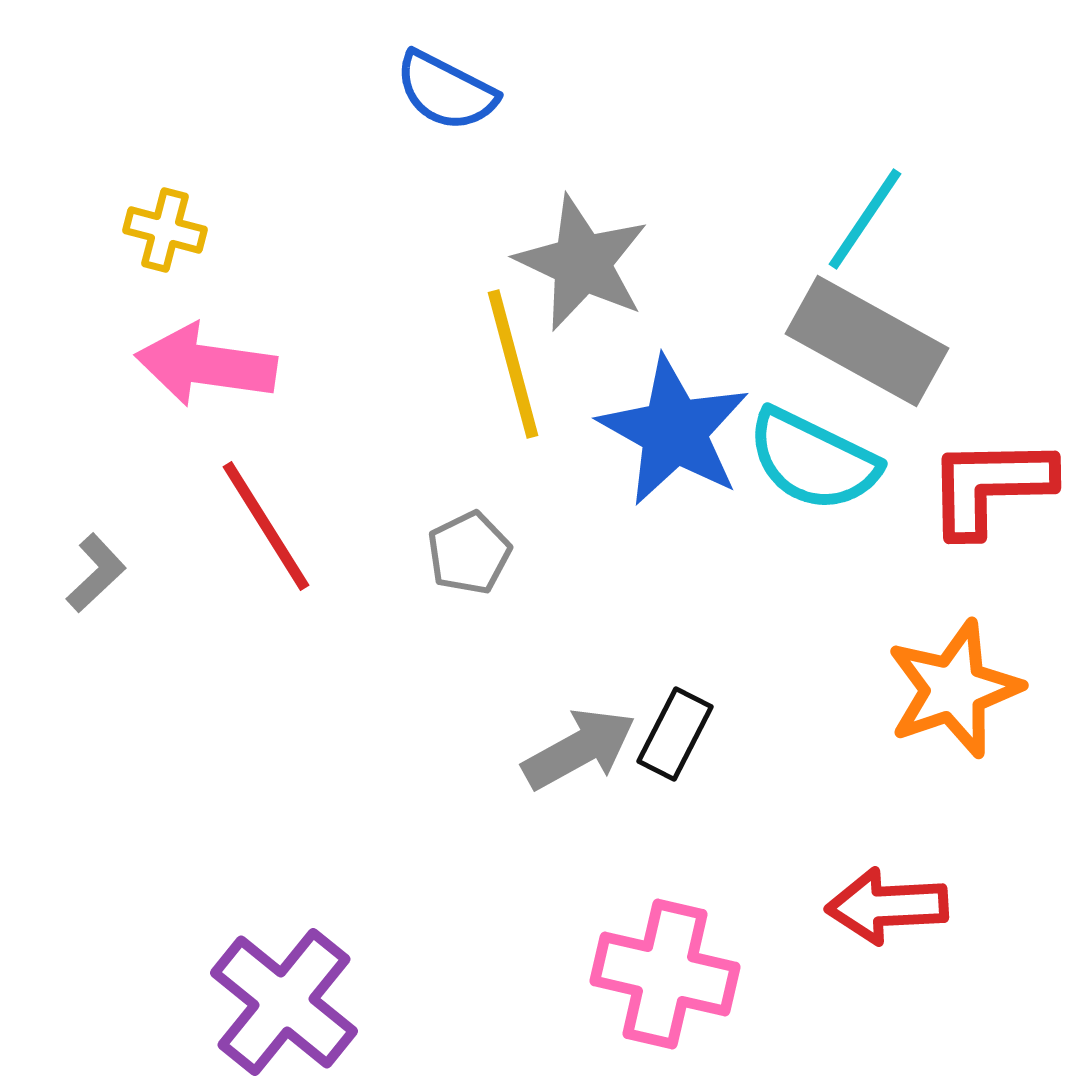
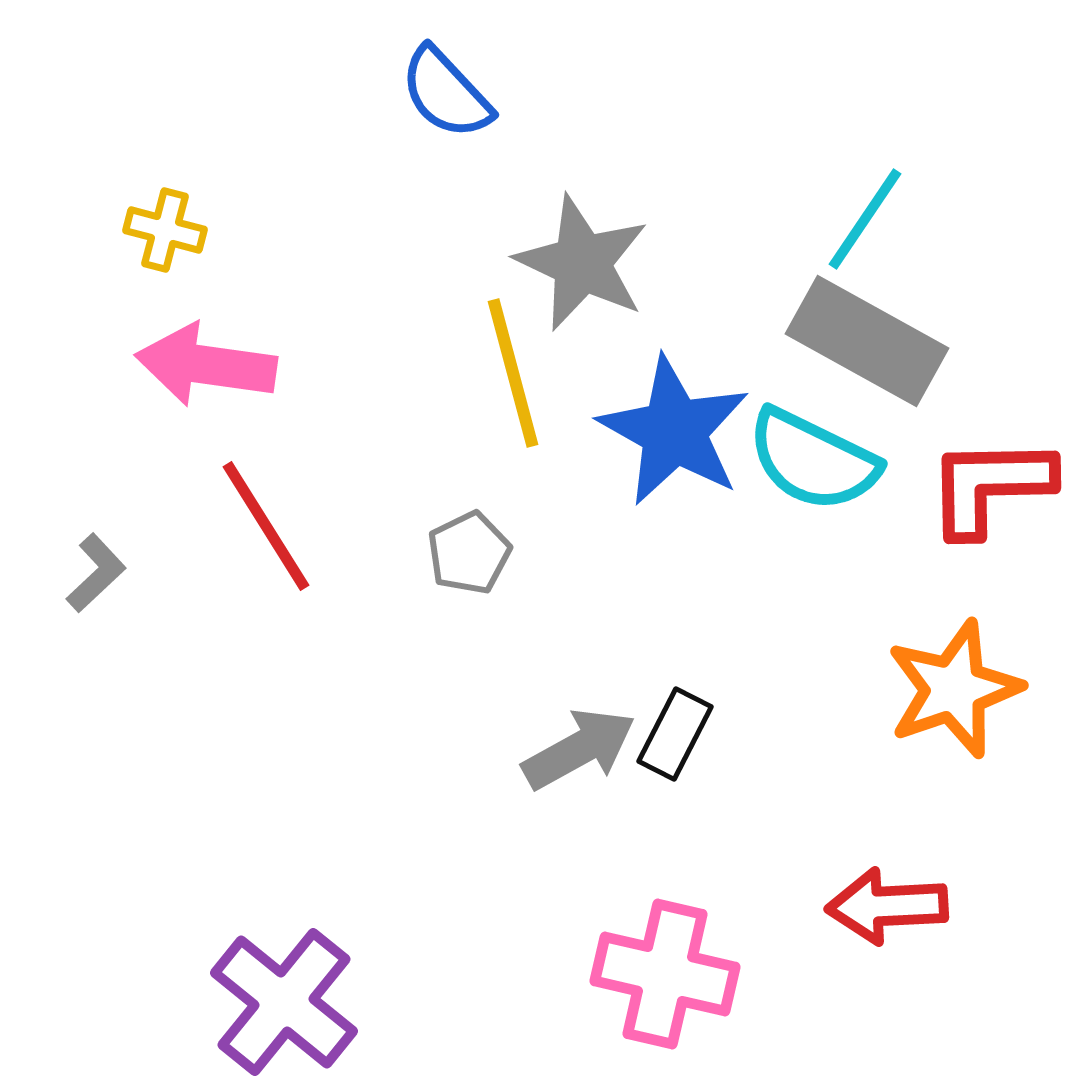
blue semicircle: moved 2 px down; rotated 20 degrees clockwise
yellow line: moved 9 px down
